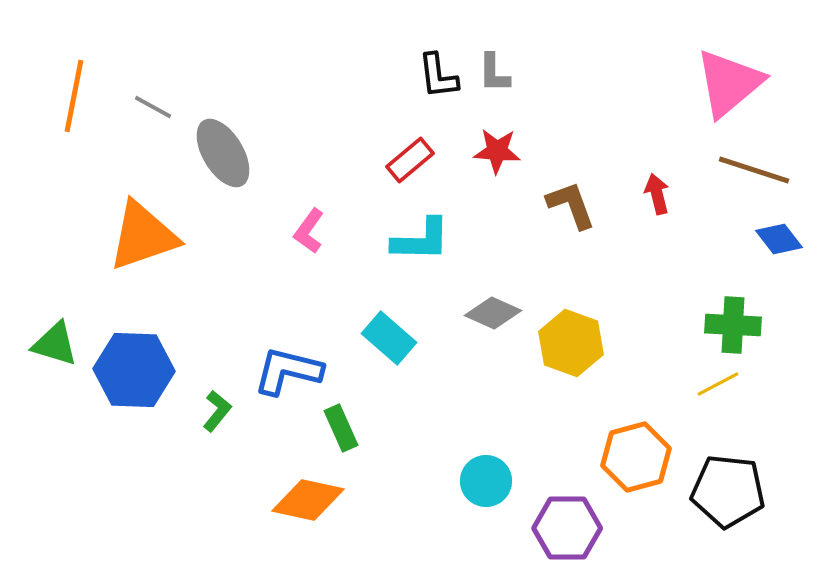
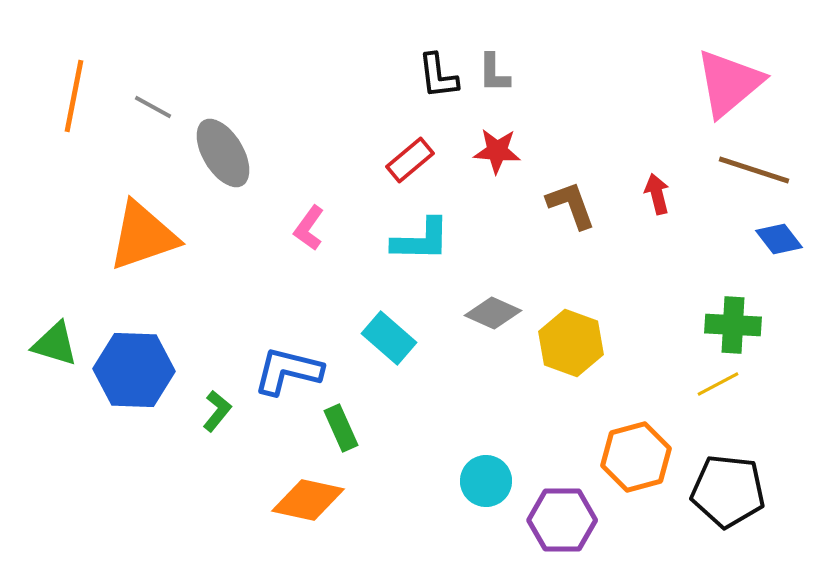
pink L-shape: moved 3 px up
purple hexagon: moved 5 px left, 8 px up
